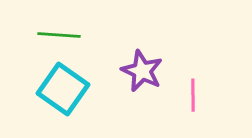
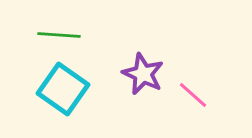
purple star: moved 1 px right, 3 px down
pink line: rotated 48 degrees counterclockwise
